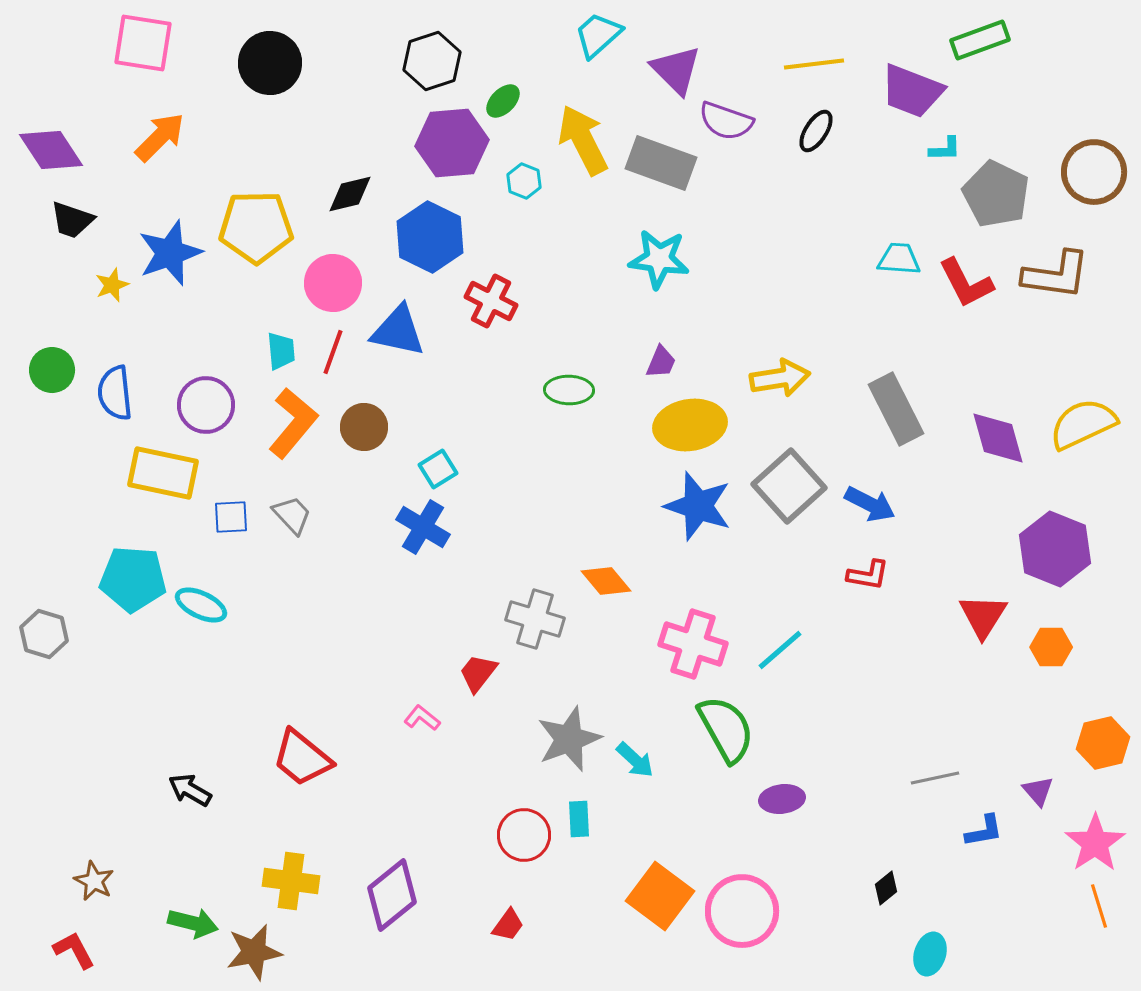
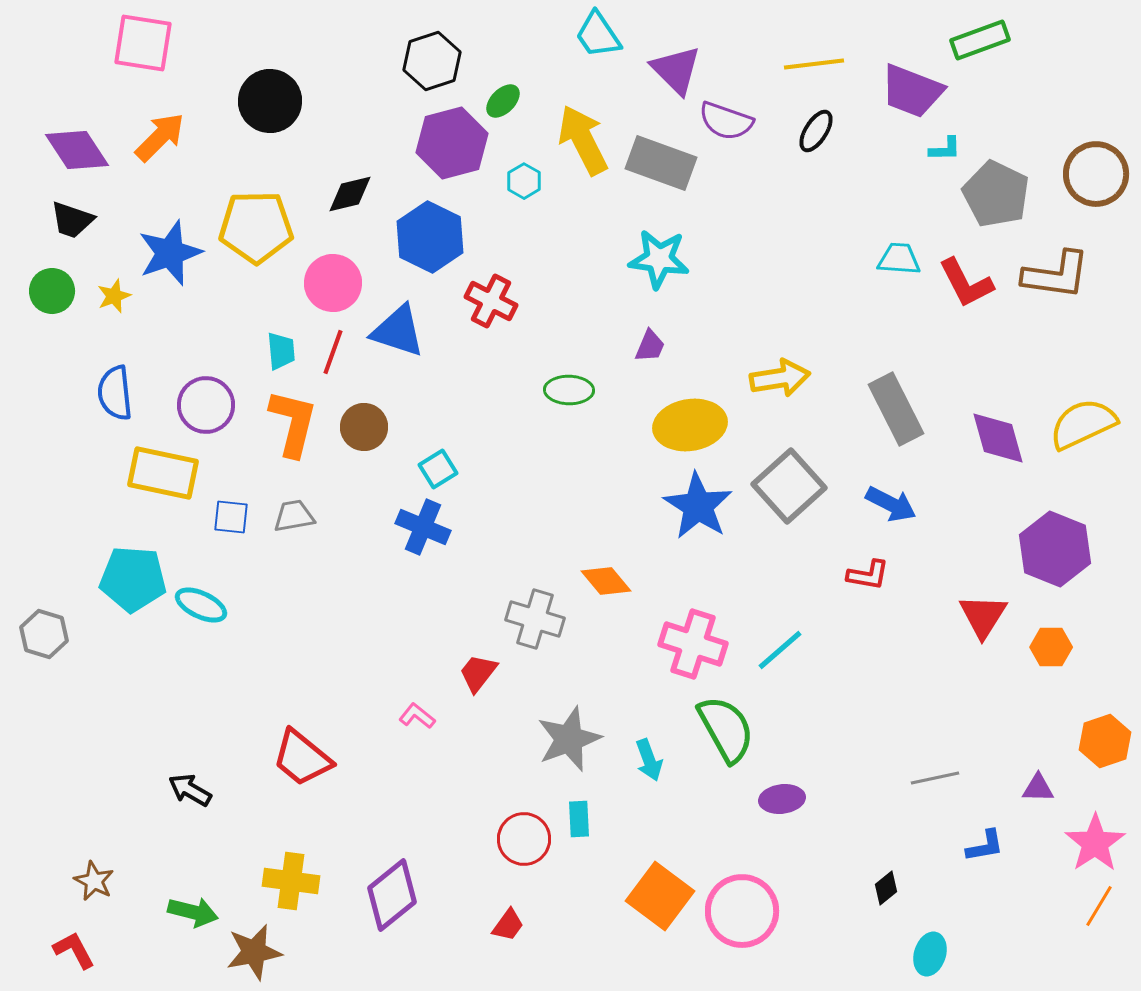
cyan trapezoid at (598, 35): rotated 82 degrees counterclockwise
black circle at (270, 63): moved 38 px down
purple hexagon at (452, 143): rotated 10 degrees counterclockwise
purple diamond at (51, 150): moved 26 px right
brown circle at (1094, 172): moved 2 px right, 2 px down
cyan hexagon at (524, 181): rotated 8 degrees clockwise
yellow star at (112, 285): moved 2 px right, 11 px down
blue triangle at (398, 331): rotated 6 degrees clockwise
purple trapezoid at (661, 362): moved 11 px left, 16 px up
green circle at (52, 370): moved 79 px up
orange L-shape at (293, 423): rotated 26 degrees counterclockwise
blue arrow at (870, 504): moved 21 px right
blue star at (698, 506): rotated 14 degrees clockwise
gray trapezoid at (292, 515): moved 2 px right, 1 px down; rotated 57 degrees counterclockwise
blue square at (231, 517): rotated 9 degrees clockwise
blue cross at (423, 527): rotated 8 degrees counterclockwise
pink L-shape at (422, 718): moved 5 px left, 2 px up
orange hexagon at (1103, 743): moved 2 px right, 2 px up; rotated 6 degrees counterclockwise
cyan arrow at (635, 760): moved 14 px right; rotated 27 degrees clockwise
purple triangle at (1038, 791): moved 3 px up; rotated 48 degrees counterclockwise
blue L-shape at (984, 831): moved 1 px right, 15 px down
red circle at (524, 835): moved 4 px down
orange line at (1099, 906): rotated 48 degrees clockwise
green arrow at (193, 923): moved 11 px up
